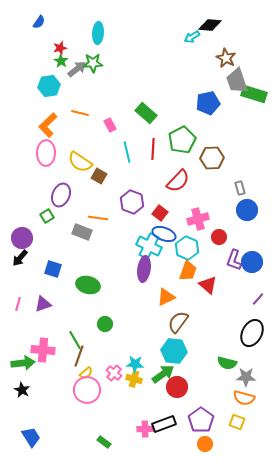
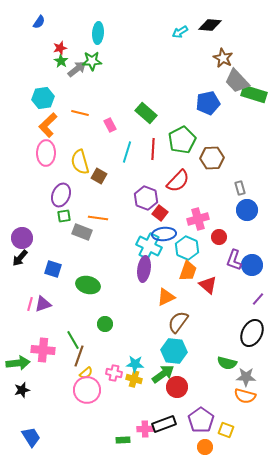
cyan arrow at (192, 37): moved 12 px left, 5 px up
brown star at (226, 58): moved 3 px left
green star at (93, 63): moved 1 px left, 2 px up
gray trapezoid at (237, 81): rotated 24 degrees counterclockwise
cyan hexagon at (49, 86): moved 6 px left, 12 px down
cyan line at (127, 152): rotated 30 degrees clockwise
yellow semicircle at (80, 162): rotated 40 degrees clockwise
purple hexagon at (132, 202): moved 14 px right, 4 px up
green square at (47, 216): moved 17 px right; rotated 24 degrees clockwise
blue ellipse at (164, 234): rotated 25 degrees counterclockwise
blue circle at (252, 262): moved 3 px down
pink line at (18, 304): moved 12 px right
green line at (75, 340): moved 2 px left
green arrow at (23, 363): moved 5 px left
pink cross at (114, 373): rotated 28 degrees counterclockwise
black star at (22, 390): rotated 28 degrees clockwise
orange semicircle at (244, 398): moved 1 px right, 2 px up
yellow square at (237, 422): moved 11 px left, 8 px down
green rectangle at (104, 442): moved 19 px right, 2 px up; rotated 40 degrees counterclockwise
orange circle at (205, 444): moved 3 px down
